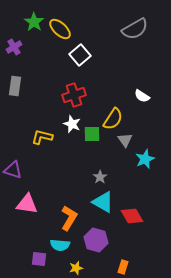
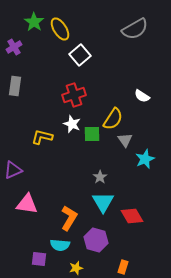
yellow ellipse: rotated 15 degrees clockwise
purple triangle: rotated 42 degrees counterclockwise
cyan triangle: rotated 30 degrees clockwise
